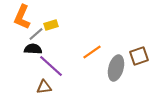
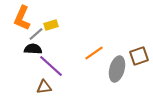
orange L-shape: moved 1 px down
orange line: moved 2 px right, 1 px down
gray ellipse: moved 1 px right, 1 px down
